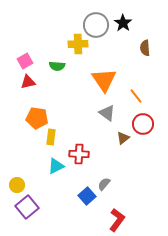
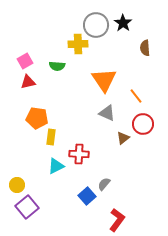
gray triangle: rotated 12 degrees counterclockwise
